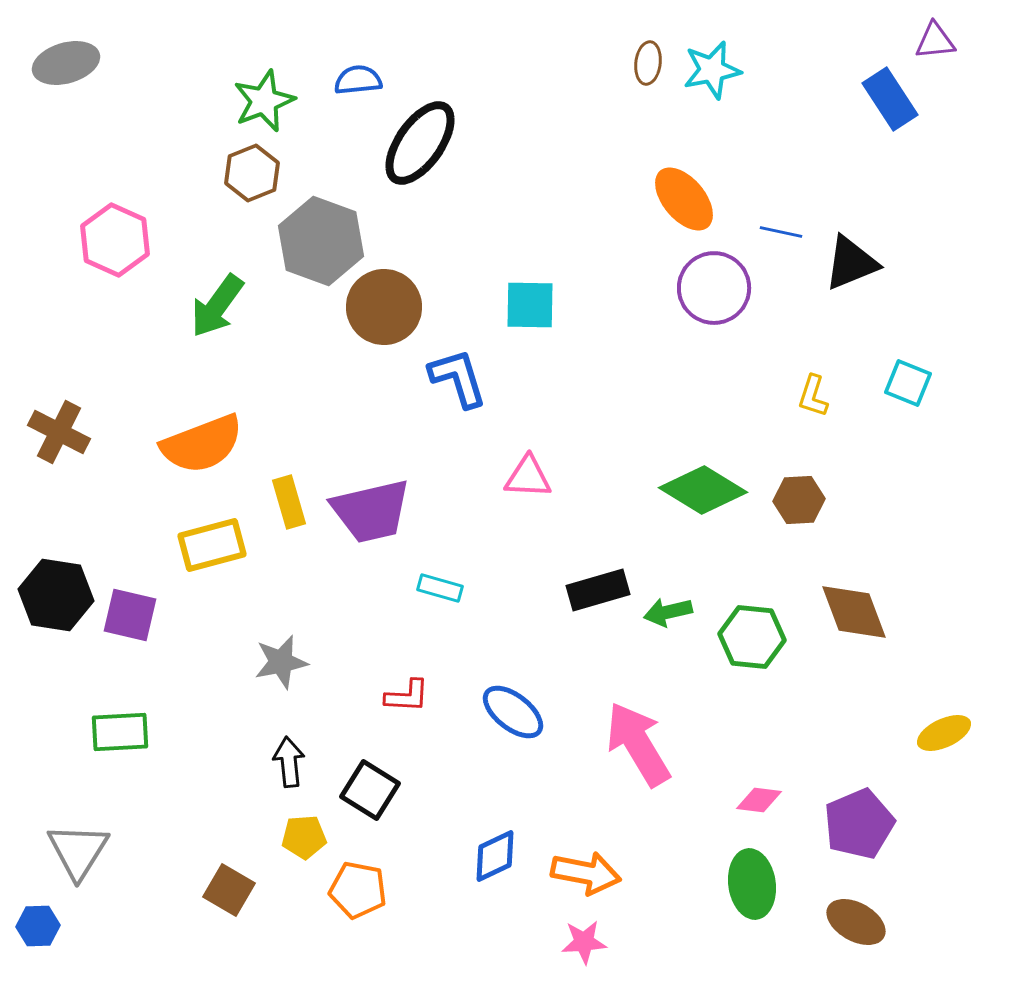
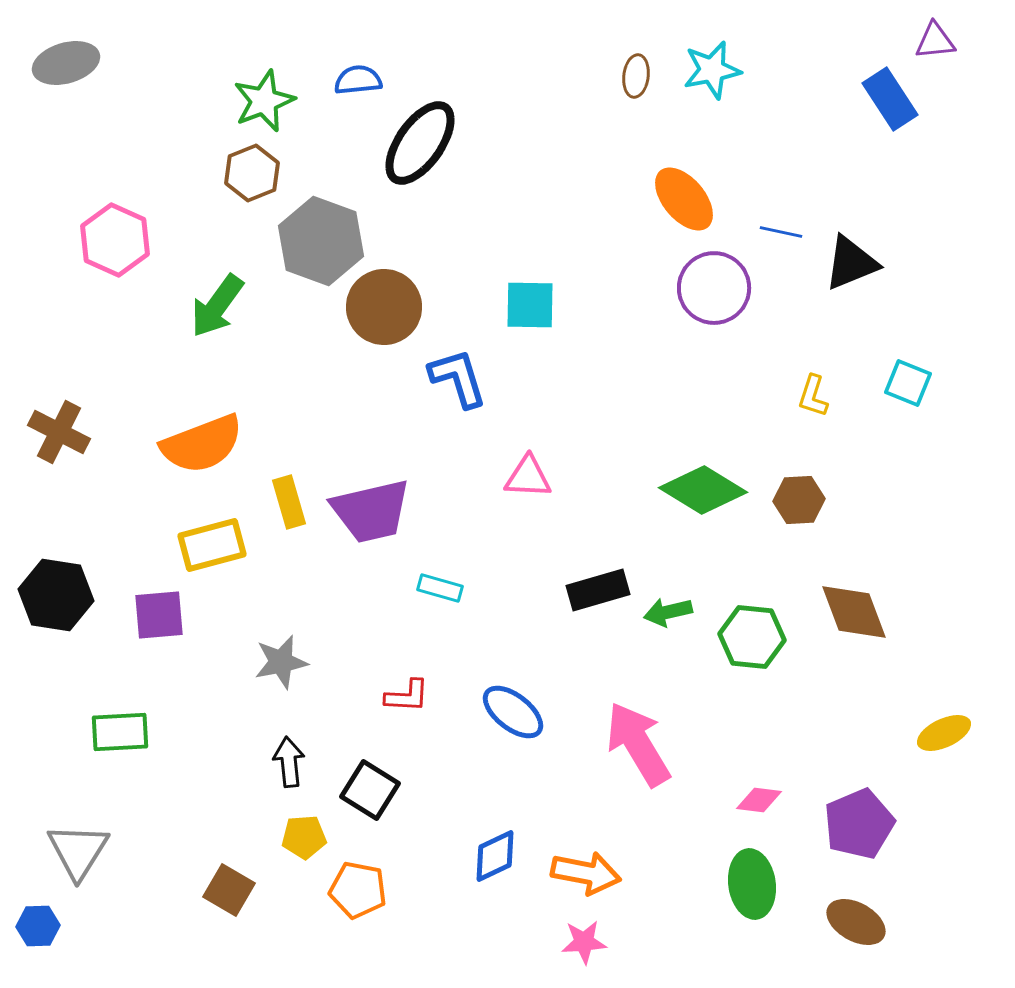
brown ellipse at (648, 63): moved 12 px left, 13 px down
purple square at (130, 615): moved 29 px right; rotated 18 degrees counterclockwise
